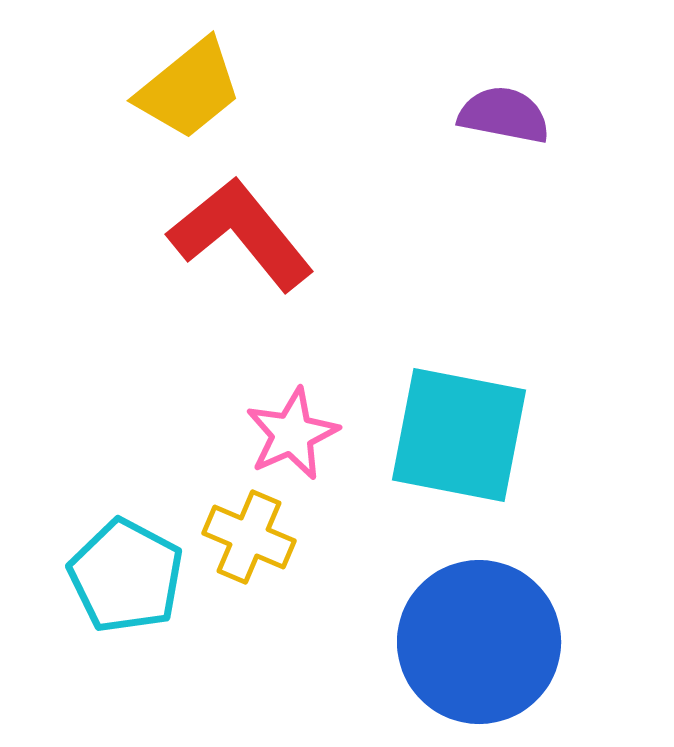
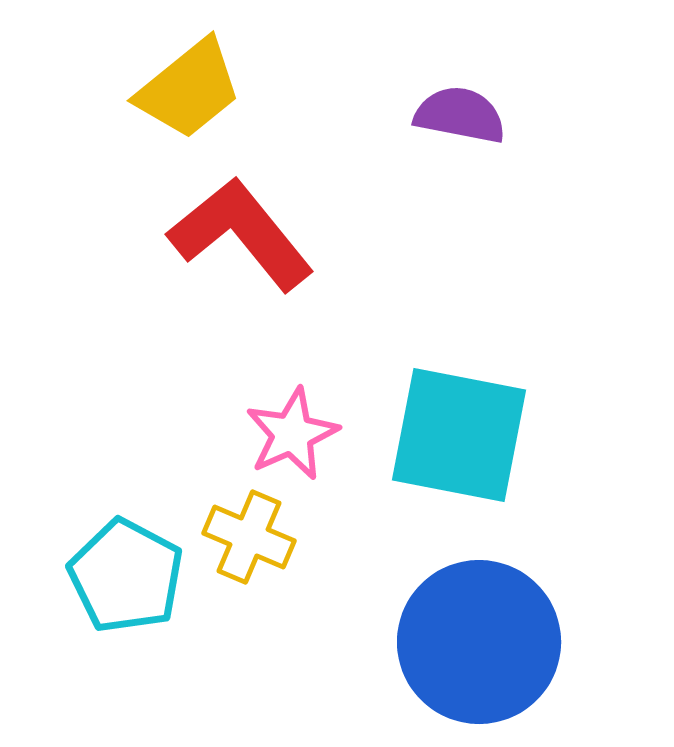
purple semicircle: moved 44 px left
